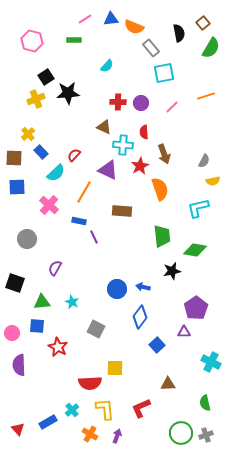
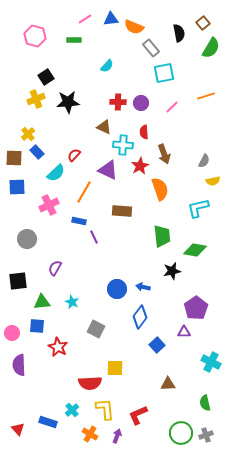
pink hexagon at (32, 41): moved 3 px right, 5 px up
black star at (68, 93): moved 9 px down
blue rectangle at (41, 152): moved 4 px left
pink cross at (49, 205): rotated 24 degrees clockwise
black square at (15, 283): moved 3 px right, 2 px up; rotated 24 degrees counterclockwise
red L-shape at (141, 408): moved 3 px left, 7 px down
blue rectangle at (48, 422): rotated 48 degrees clockwise
